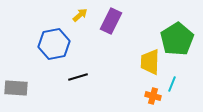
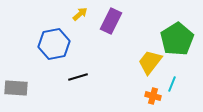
yellow arrow: moved 1 px up
yellow trapezoid: rotated 36 degrees clockwise
